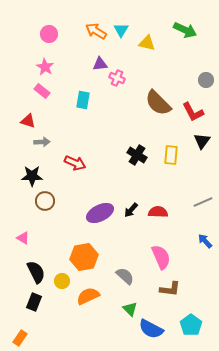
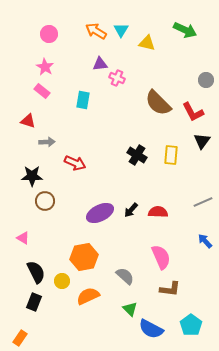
gray arrow: moved 5 px right
